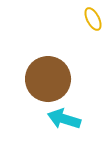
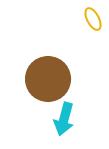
cyan arrow: rotated 92 degrees counterclockwise
